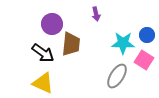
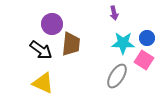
purple arrow: moved 18 px right, 1 px up
blue circle: moved 3 px down
black arrow: moved 2 px left, 3 px up
